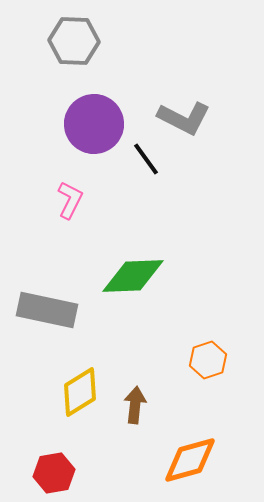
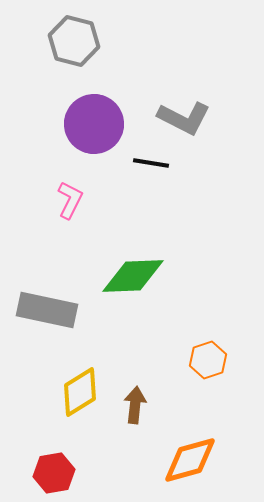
gray hexagon: rotated 12 degrees clockwise
black line: moved 5 px right, 4 px down; rotated 45 degrees counterclockwise
